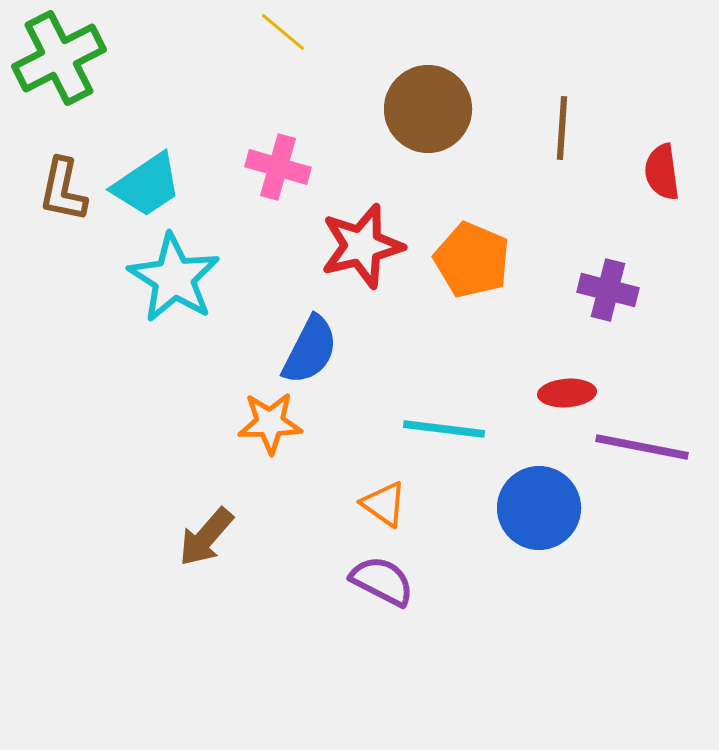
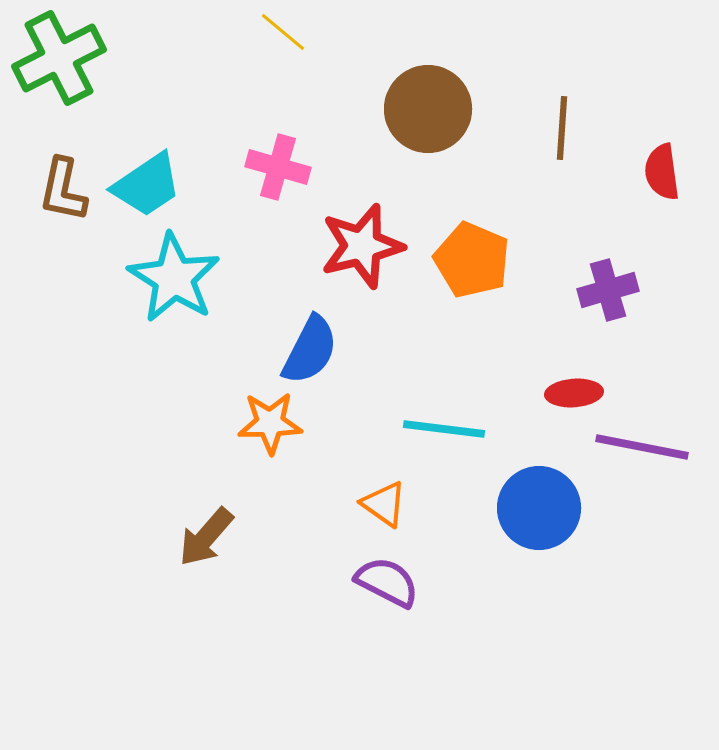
purple cross: rotated 30 degrees counterclockwise
red ellipse: moved 7 px right
purple semicircle: moved 5 px right, 1 px down
